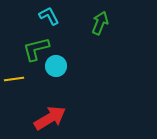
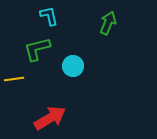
cyan L-shape: rotated 15 degrees clockwise
green arrow: moved 8 px right
green L-shape: moved 1 px right
cyan circle: moved 17 px right
